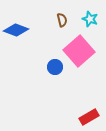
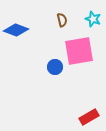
cyan star: moved 3 px right
pink square: rotated 32 degrees clockwise
